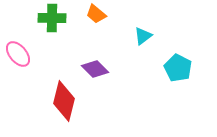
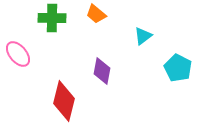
purple diamond: moved 7 px right, 2 px down; rotated 56 degrees clockwise
